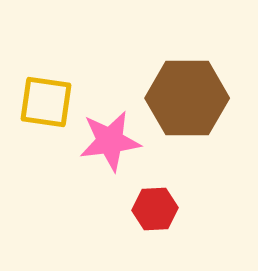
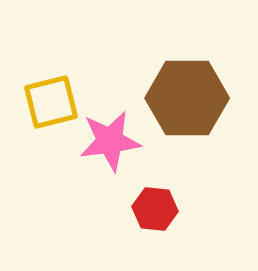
yellow square: moved 5 px right; rotated 22 degrees counterclockwise
red hexagon: rotated 9 degrees clockwise
